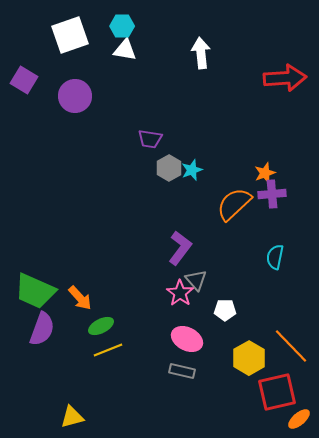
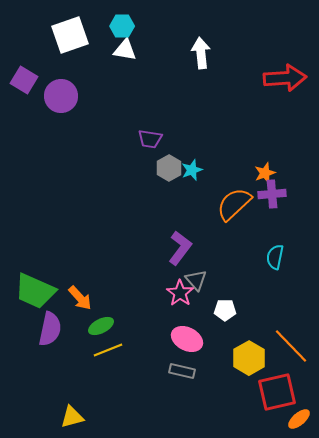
purple circle: moved 14 px left
purple semicircle: moved 8 px right; rotated 8 degrees counterclockwise
